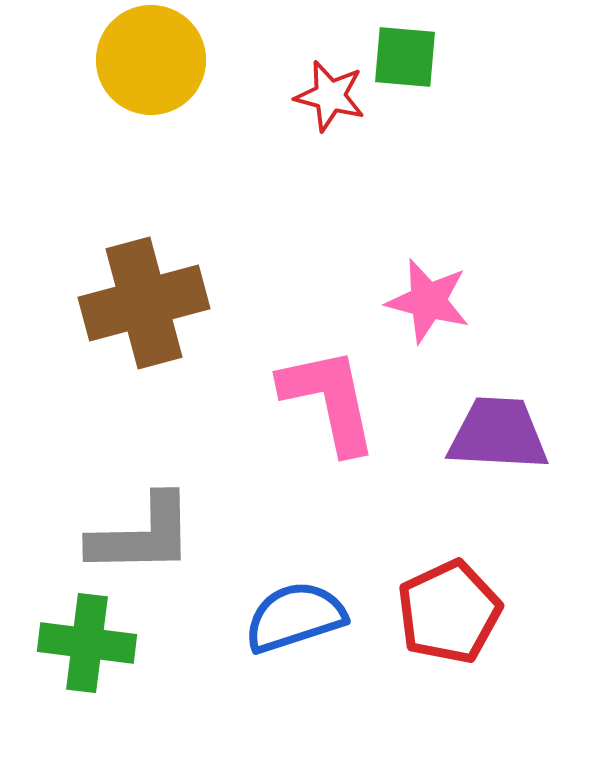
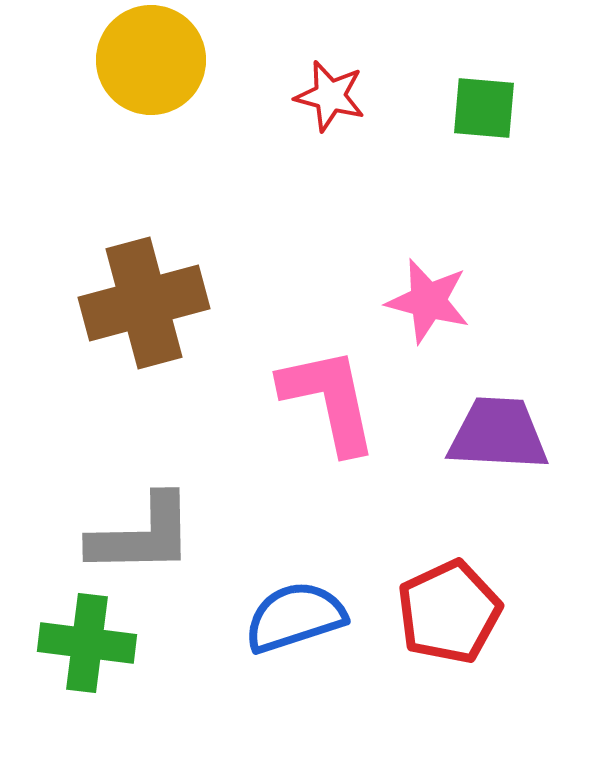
green square: moved 79 px right, 51 px down
